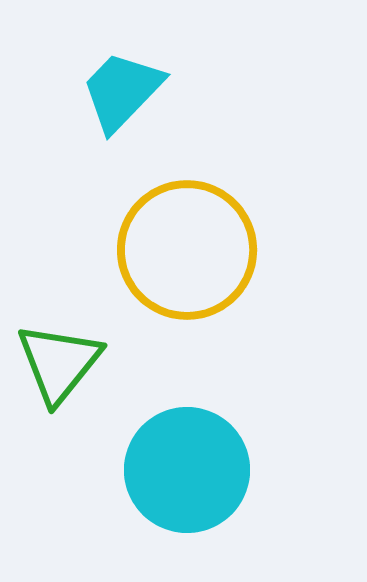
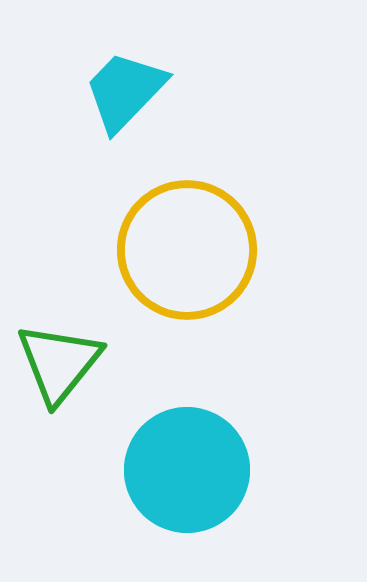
cyan trapezoid: moved 3 px right
